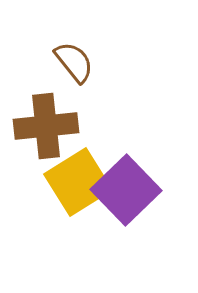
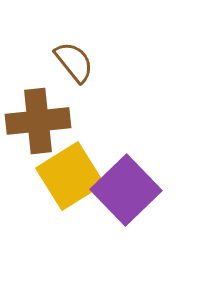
brown cross: moved 8 px left, 5 px up
yellow square: moved 8 px left, 6 px up
